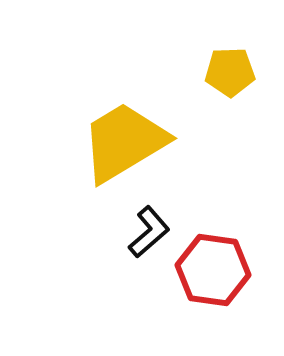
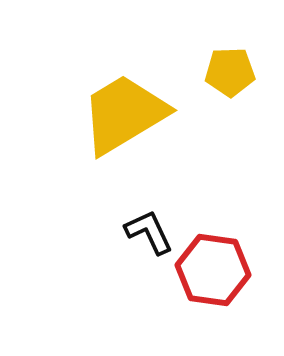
yellow trapezoid: moved 28 px up
black L-shape: rotated 74 degrees counterclockwise
